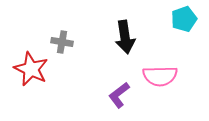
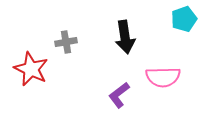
gray cross: moved 4 px right; rotated 20 degrees counterclockwise
pink semicircle: moved 3 px right, 1 px down
